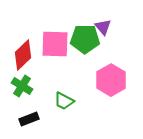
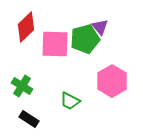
purple triangle: moved 3 px left
green pentagon: rotated 16 degrees counterclockwise
red diamond: moved 3 px right, 28 px up
pink hexagon: moved 1 px right, 1 px down
green trapezoid: moved 6 px right
black rectangle: rotated 54 degrees clockwise
